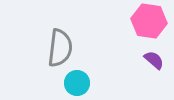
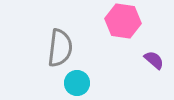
pink hexagon: moved 26 px left
